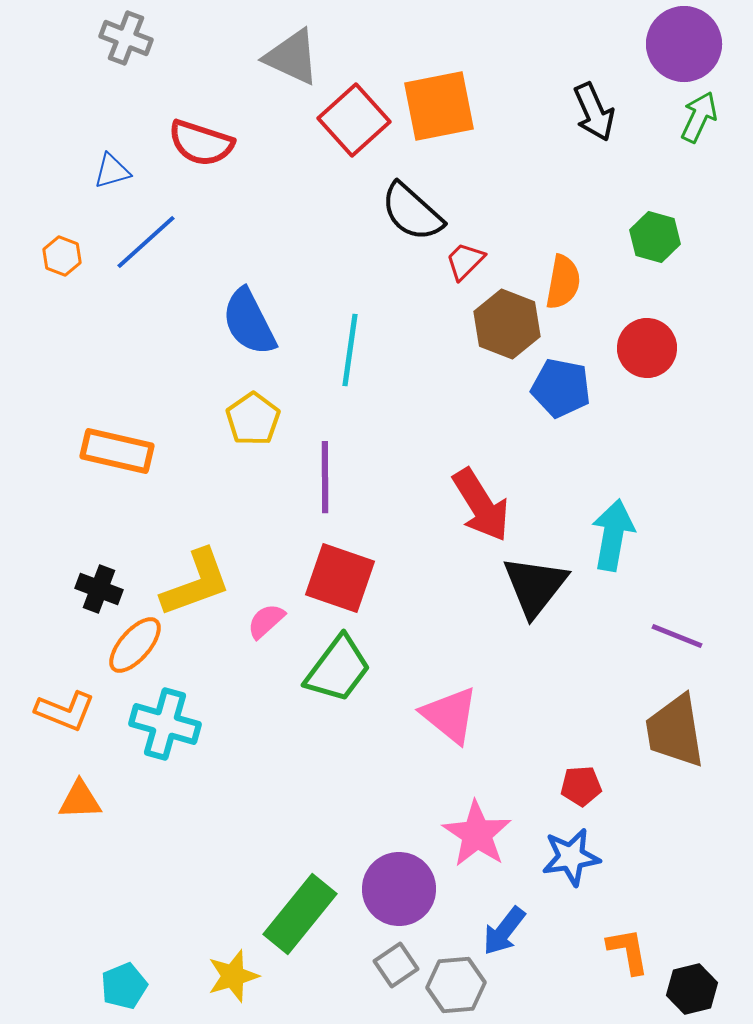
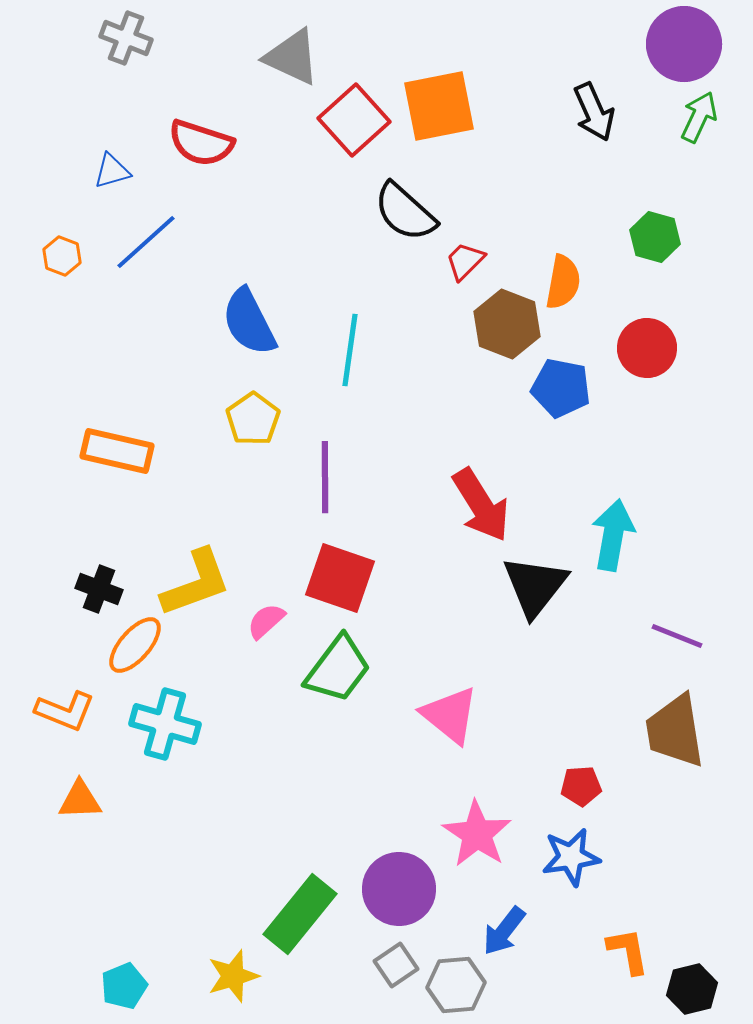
black semicircle at (412, 212): moved 7 px left
